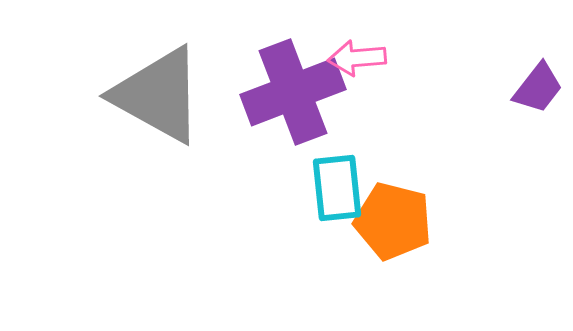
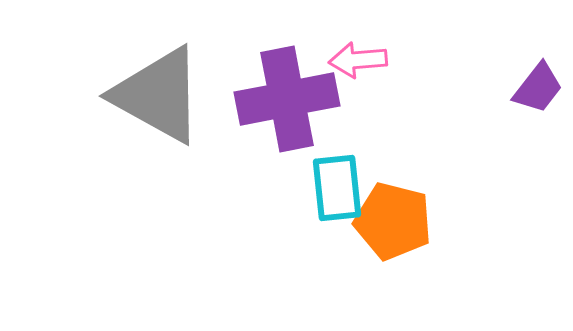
pink arrow: moved 1 px right, 2 px down
purple cross: moved 6 px left, 7 px down; rotated 10 degrees clockwise
